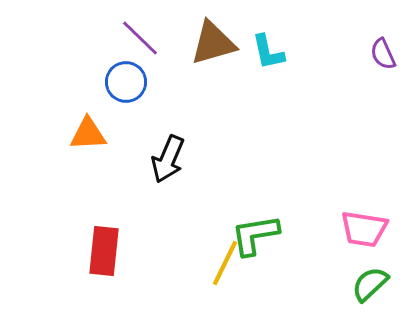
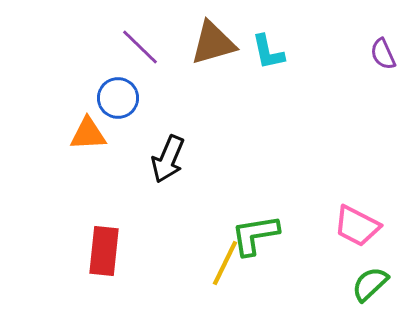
purple line: moved 9 px down
blue circle: moved 8 px left, 16 px down
pink trapezoid: moved 7 px left, 3 px up; rotated 18 degrees clockwise
